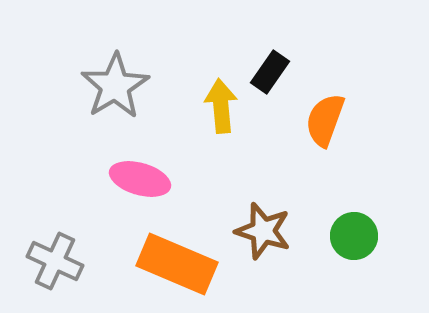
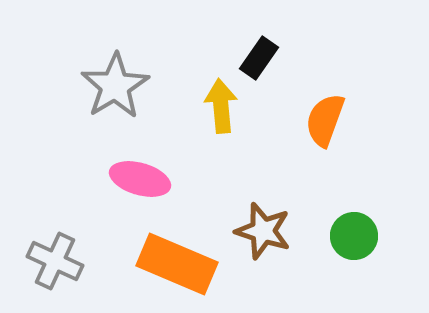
black rectangle: moved 11 px left, 14 px up
